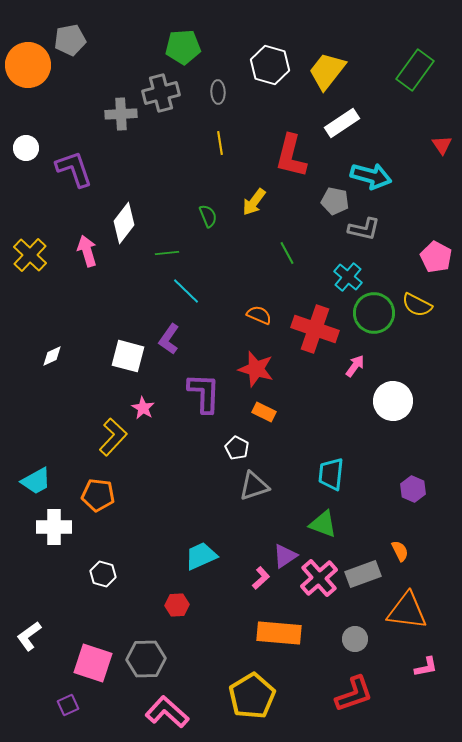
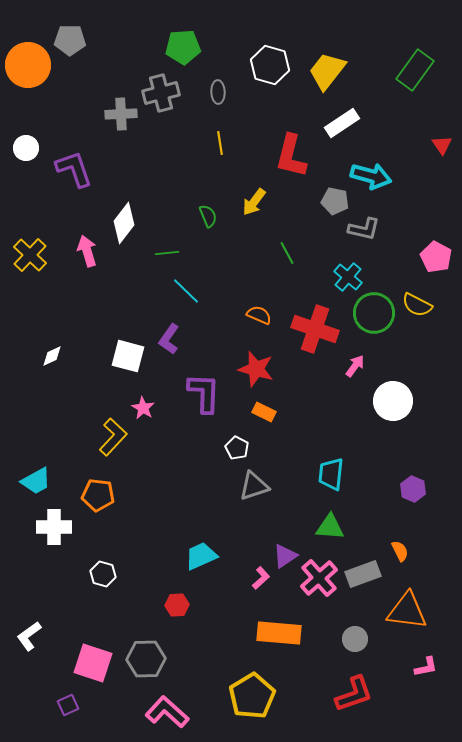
gray pentagon at (70, 40): rotated 12 degrees clockwise
green triangle at (323, 524): moved 7 px right, 3 px down; rotated 16 degrees counterclockwise
